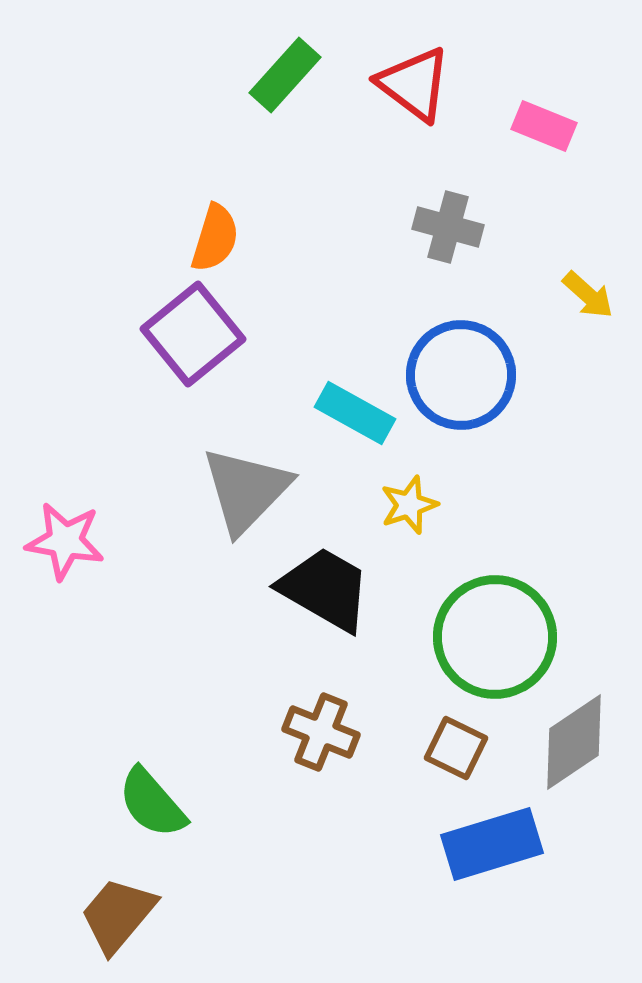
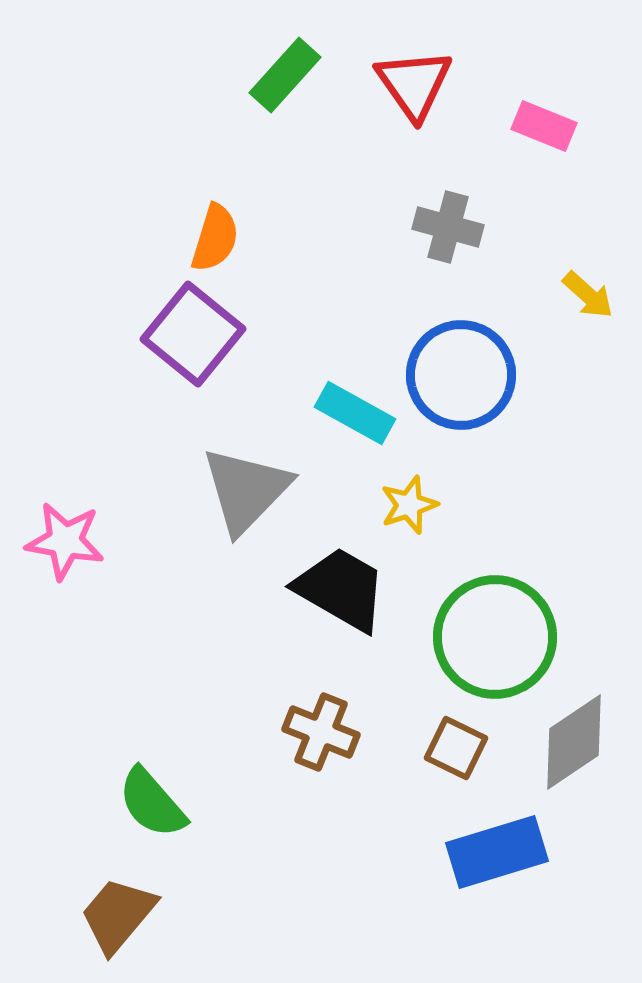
red triangle: rotated 18 degrees clockwise
purple square: rotated 12 degrees counterclockwise
black trapezoid: moved 16 px right
blue rectangle: moved 5 px right, 8 px down
